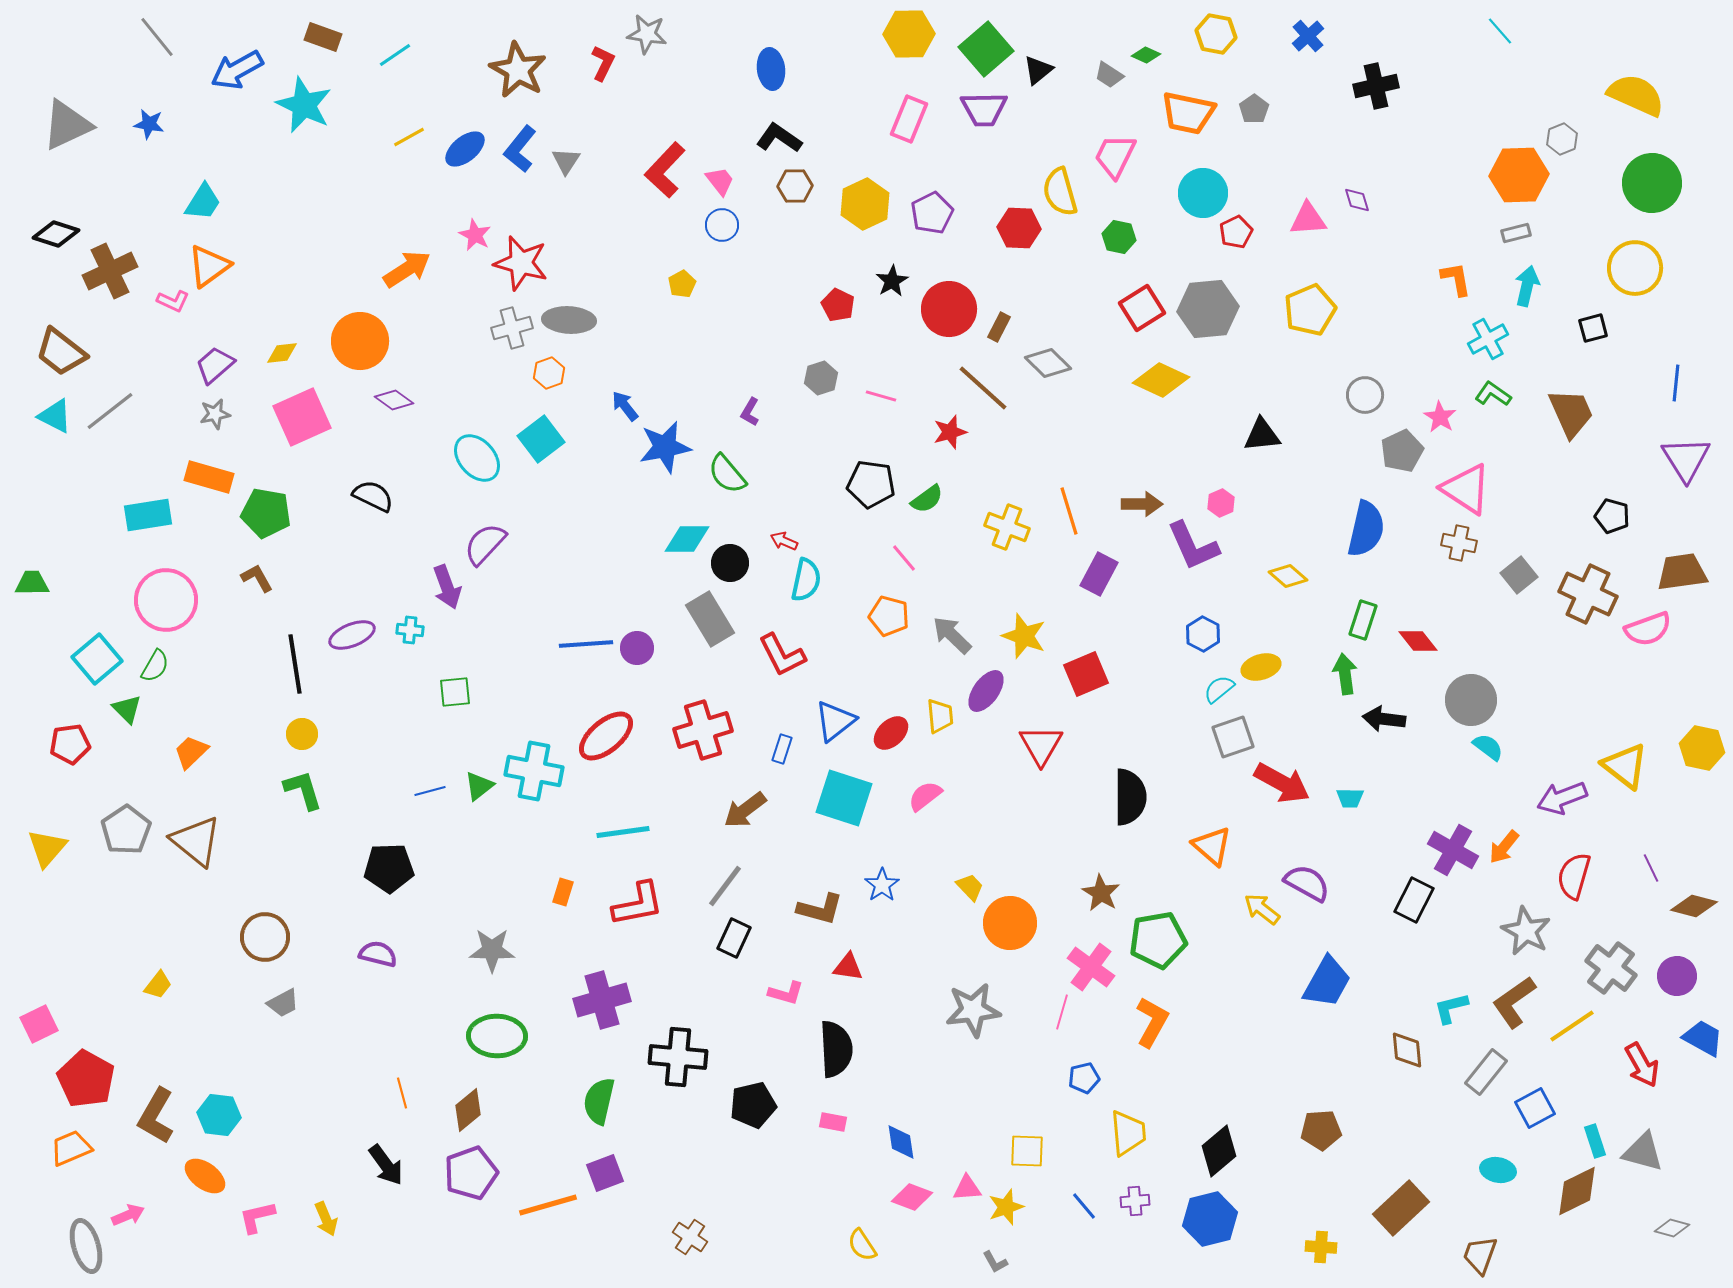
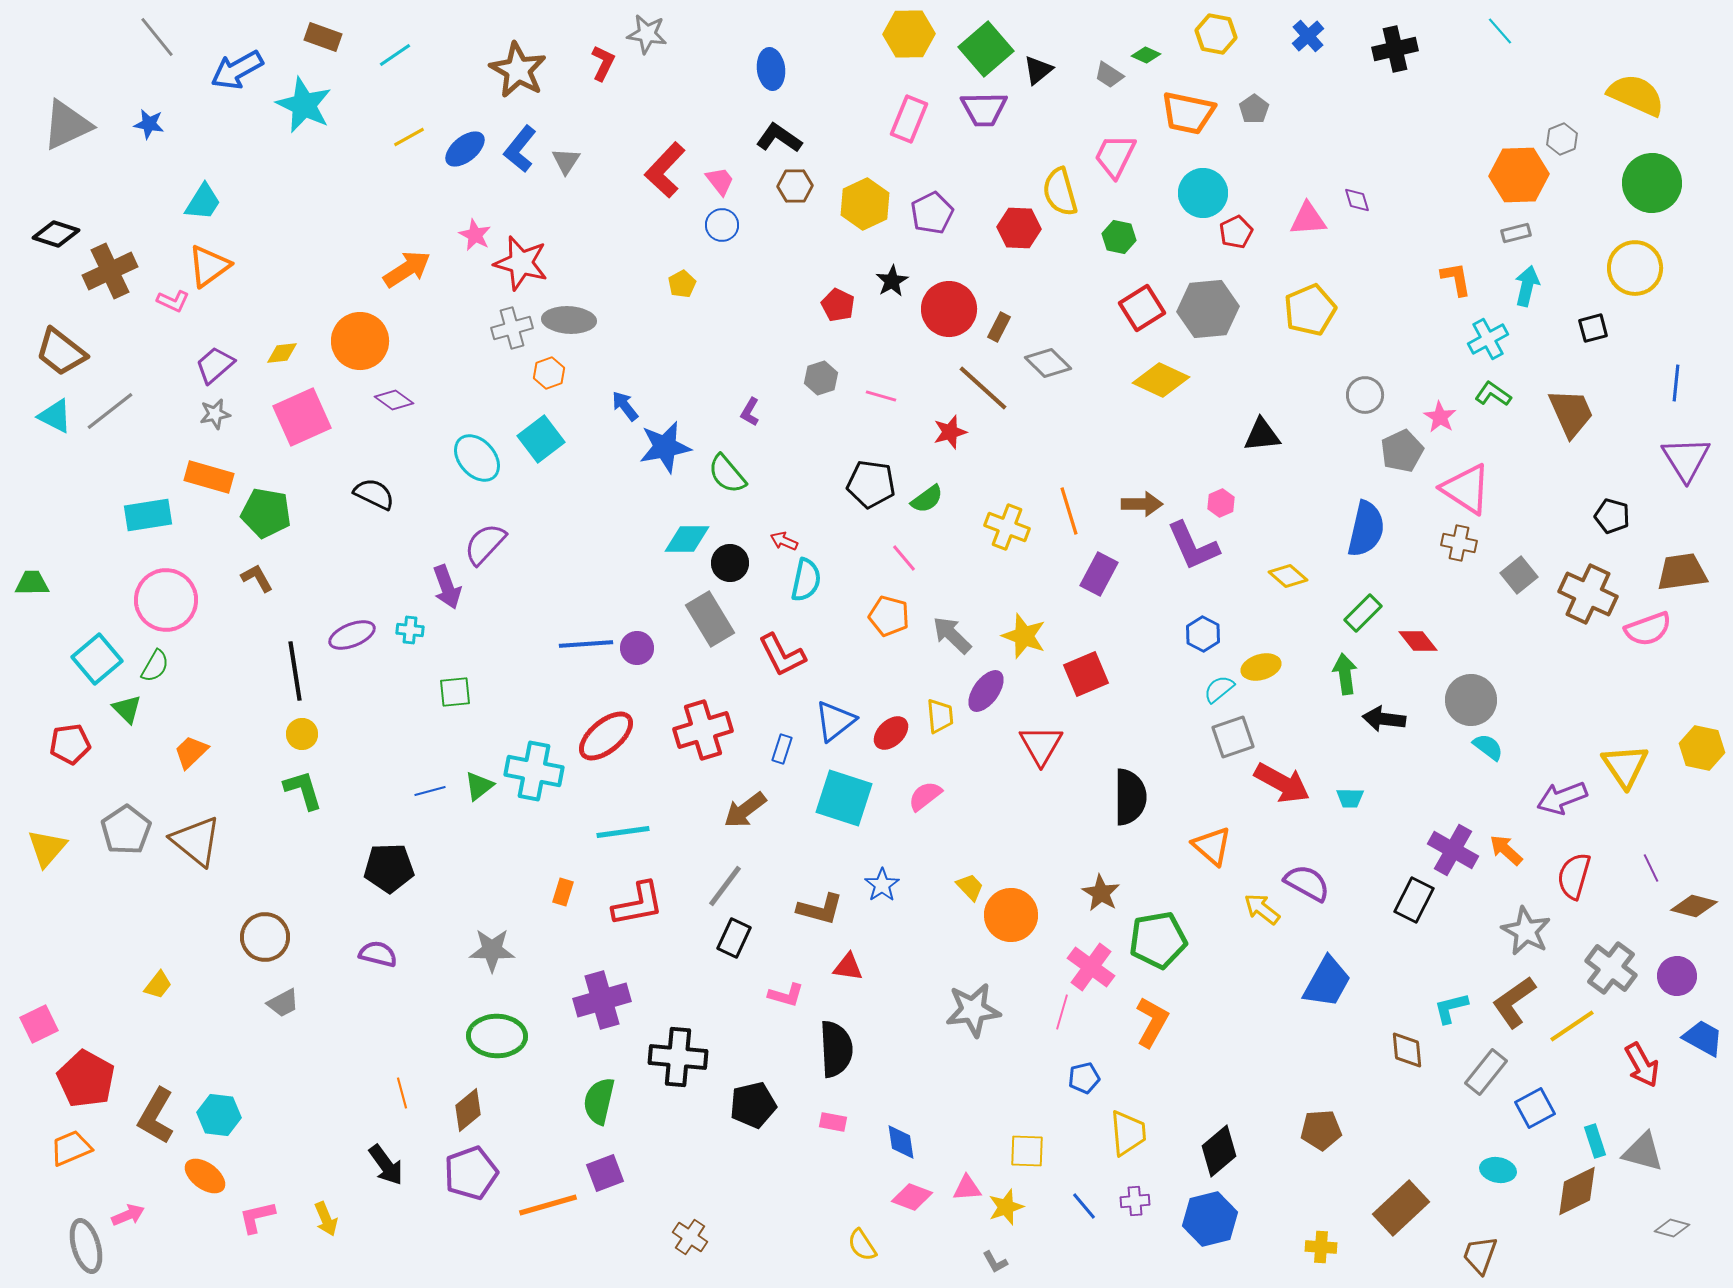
black cross at (1376, 86): moved 19 px right, 37 px up
black semicircle at (373, 496): moved 1 px right, 2 px up
green rectangle at (1363, 620): moved 7 px up; rotated 27 degrees clockwise
black line at (295, 664): moved 7 px down
yellow triangle at (1625, 766): rotated 18 degrees clockwise
orange arrow at (1504, 847): moved 2 px right, 3 px down; rotated 93 degrees clockwise
orange circle at (1010, 923): moved 1 px right, 8 px up
pink L-shape at (786, 993): moved 2 px down
